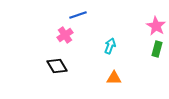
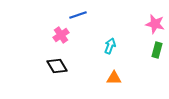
pink star: moved 1 px left, 2 px up; rotated 18 degrees counterclockwise
pink cross: moved 4 px left
green rectangle: moved 1 px down
